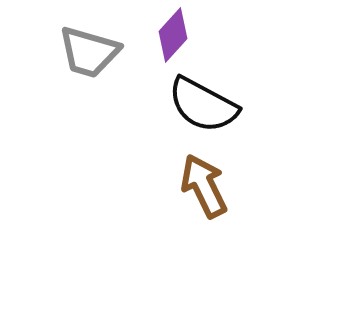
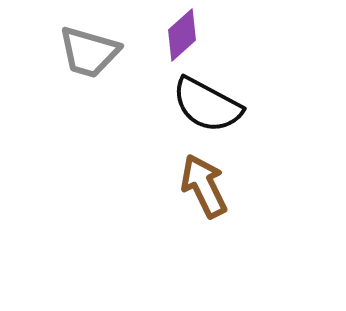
purple diamond: moved 9 px right; rotated 6 degrees clockwise
black semicircle: moved 4 px right
